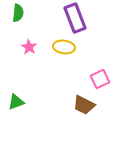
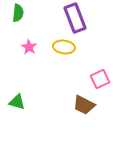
green triangle: moved 1 px right; rotated 36 degrees clockwise
